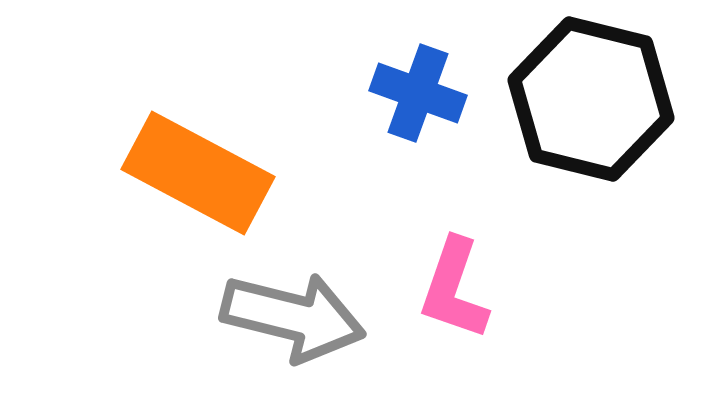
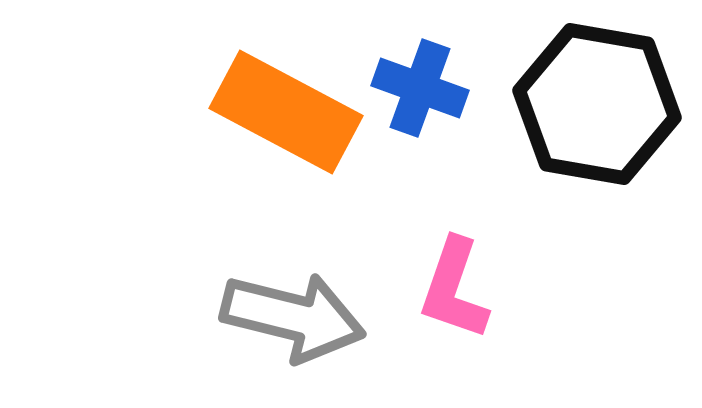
blue cross: moved 2 px right, 5 px up
black hexagon: moved 6 px right, 5 px down; rotated 4 degrees counterclockwise
orange rectangle: moved 88 px right, 61 px up
